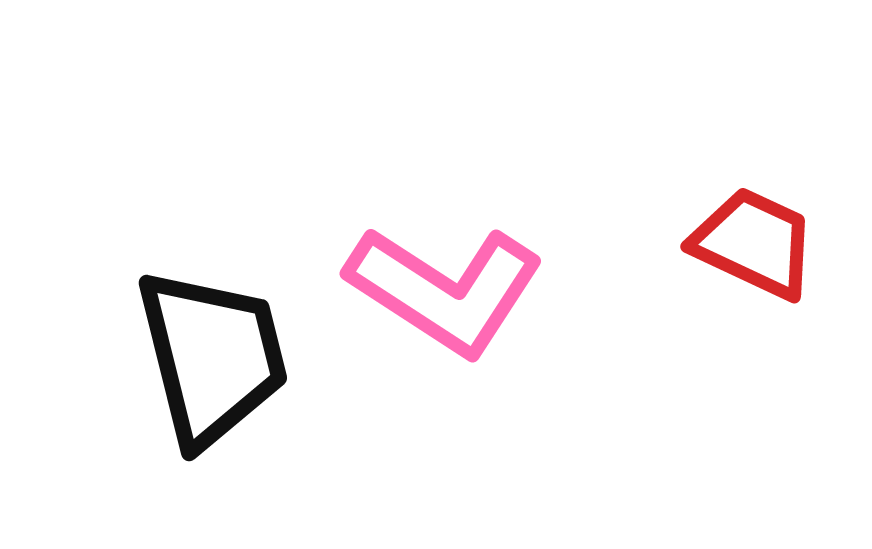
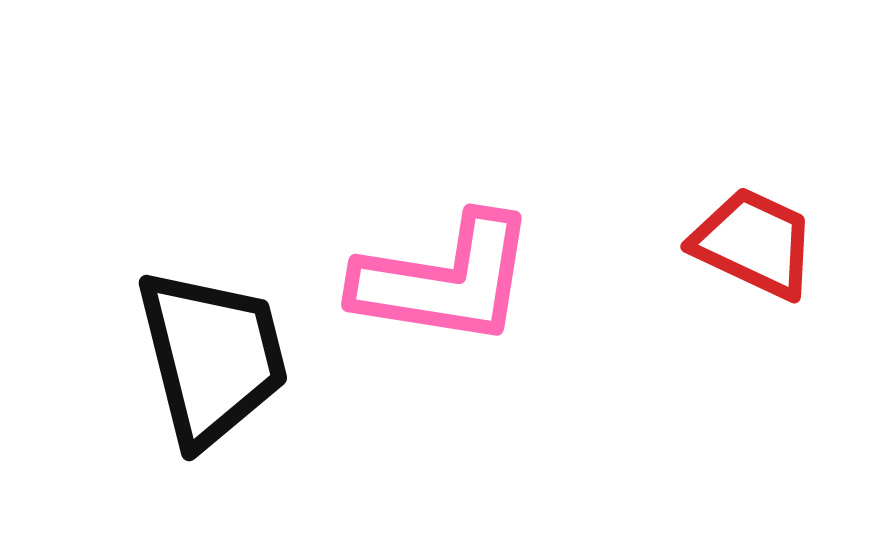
pink L-shape: moved 10 px up; rotated 24 degrees counterclockwise
